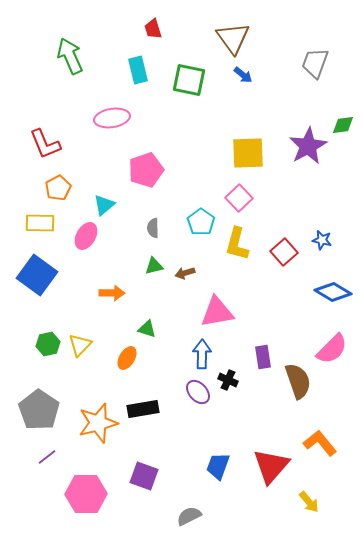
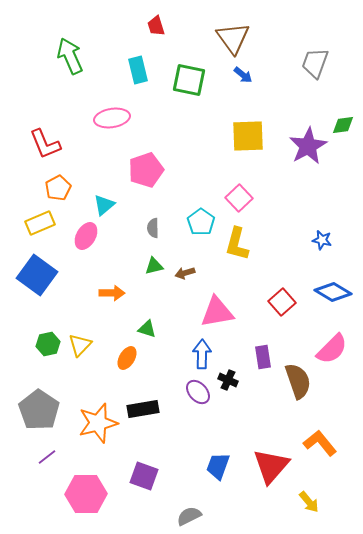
red trapezoid at (153, 29): moved 3 px right, 3 px up
yellow square at (248, 153): moved 17 px up
yellow rectangle at (40, 223): rotated 24 degrees counterclockwise
red square at (284, 252): moved 2 px left, 50 px down
